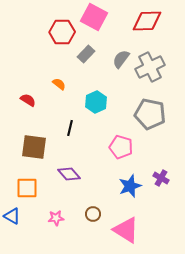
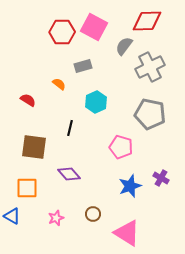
pink square: moved 10 px down
gray rectangle: moved 3 px left, 12 px down; rotated 30 degrees clockwise
gray semicircle: moved 3 px right, 13 px up
pink star: rotated 14 degrees counterclockwise
pink triangle: moved 1 px right, 3 px down
